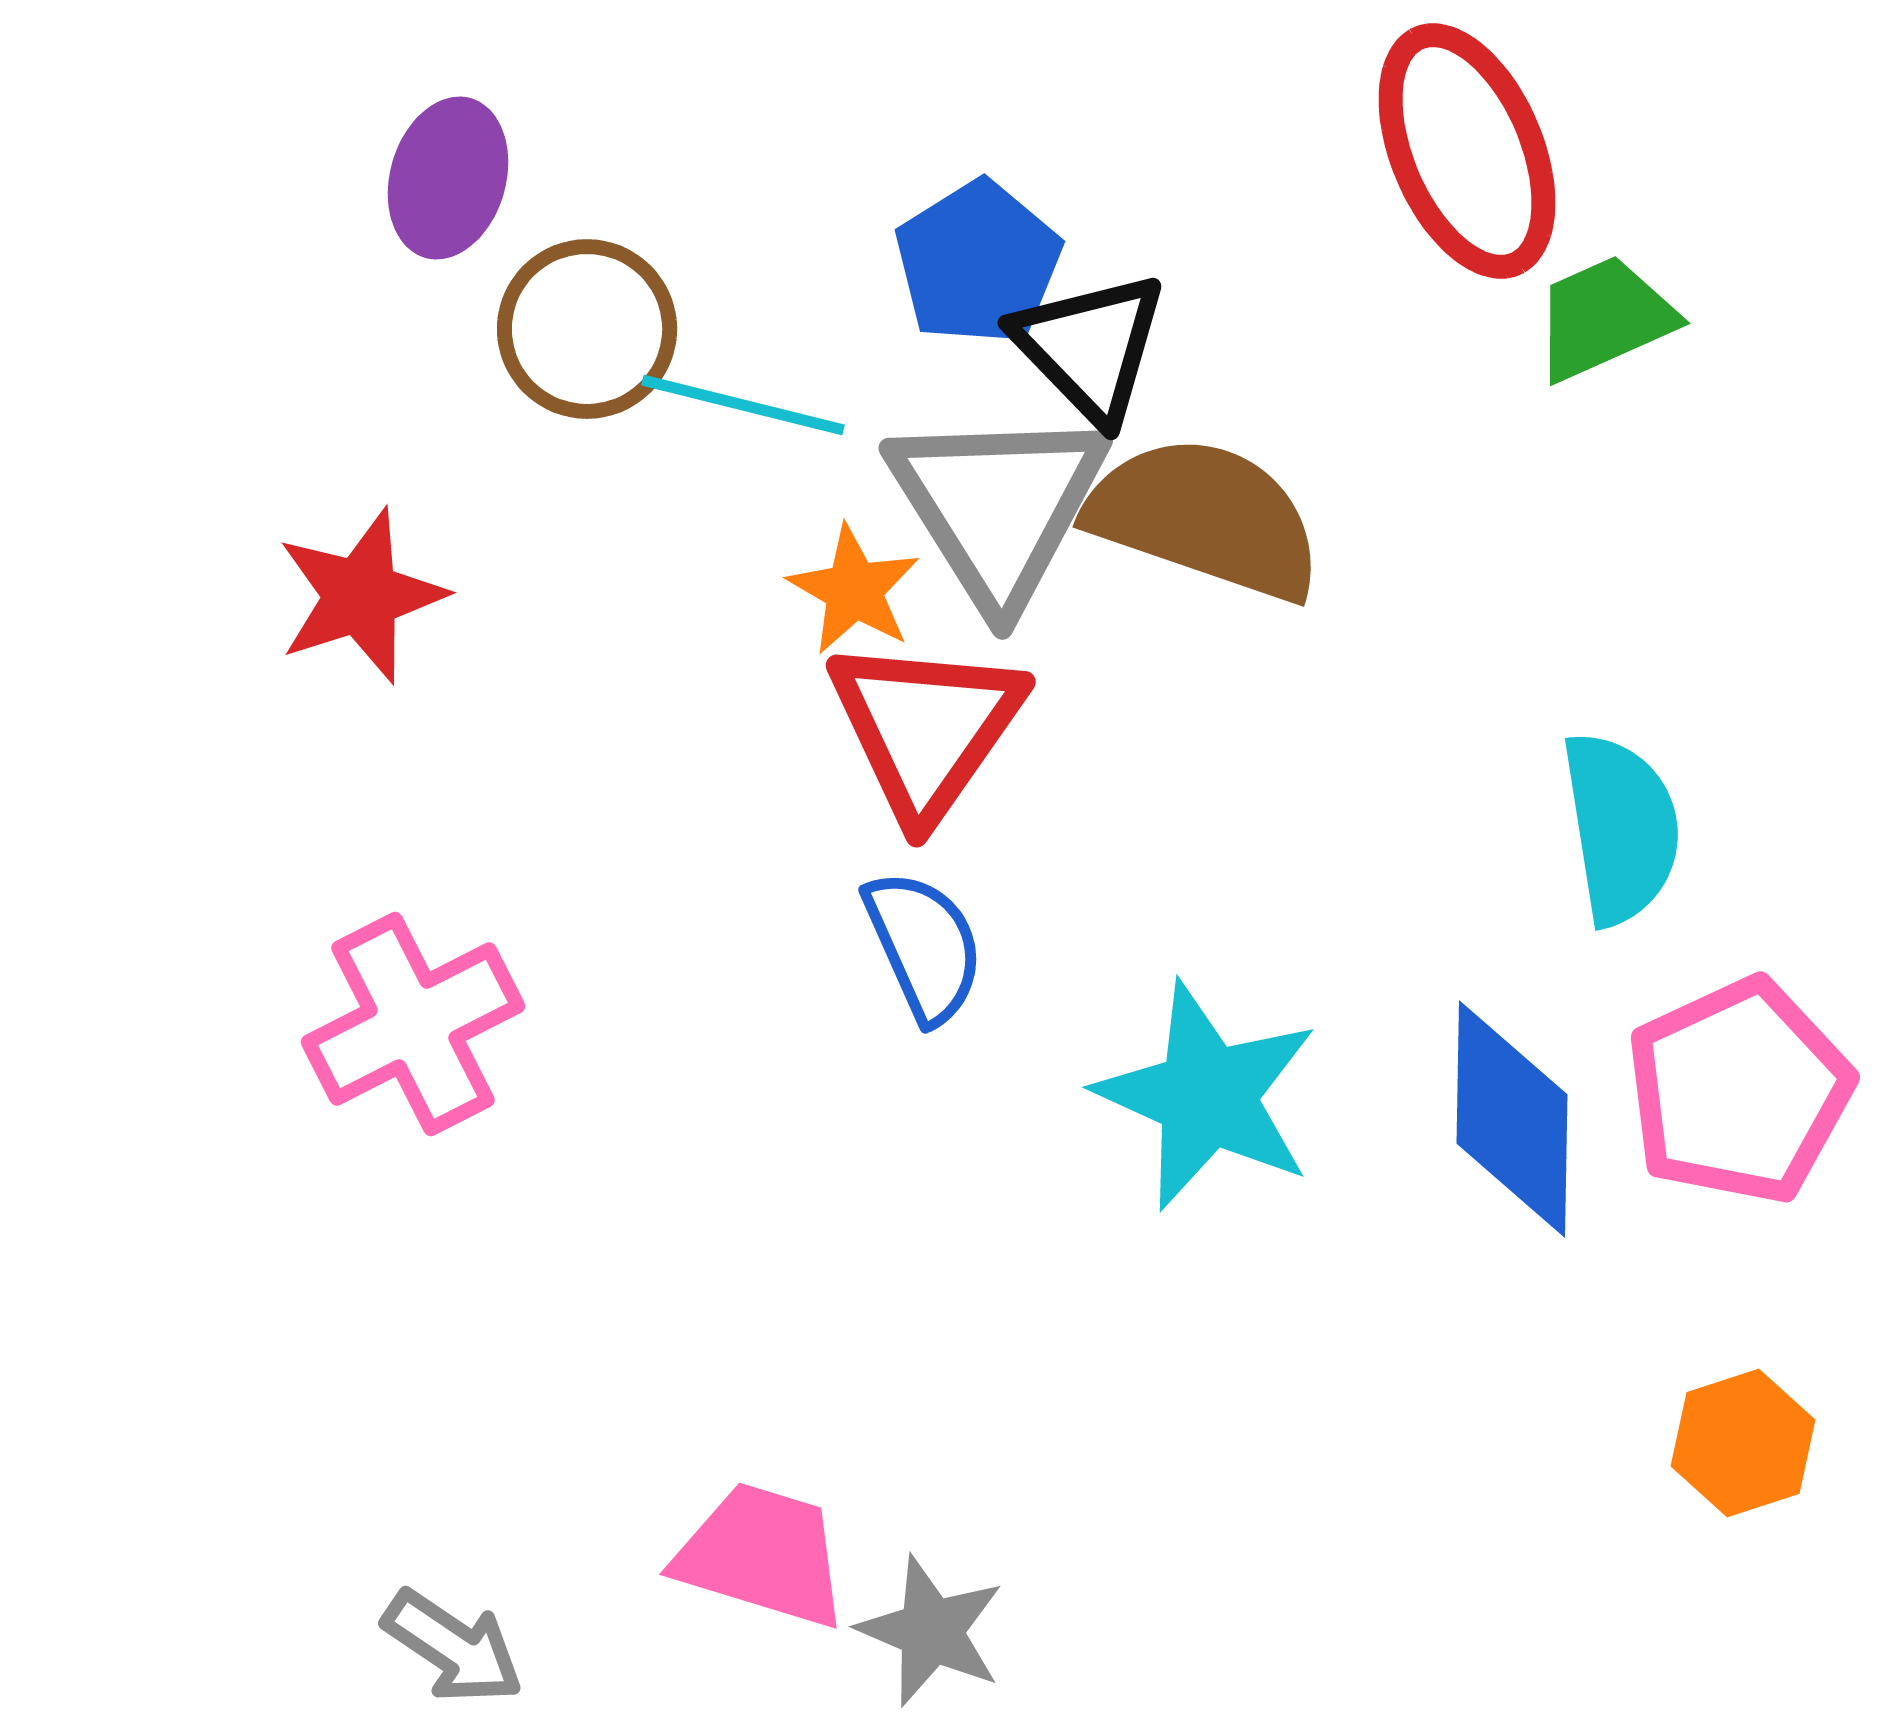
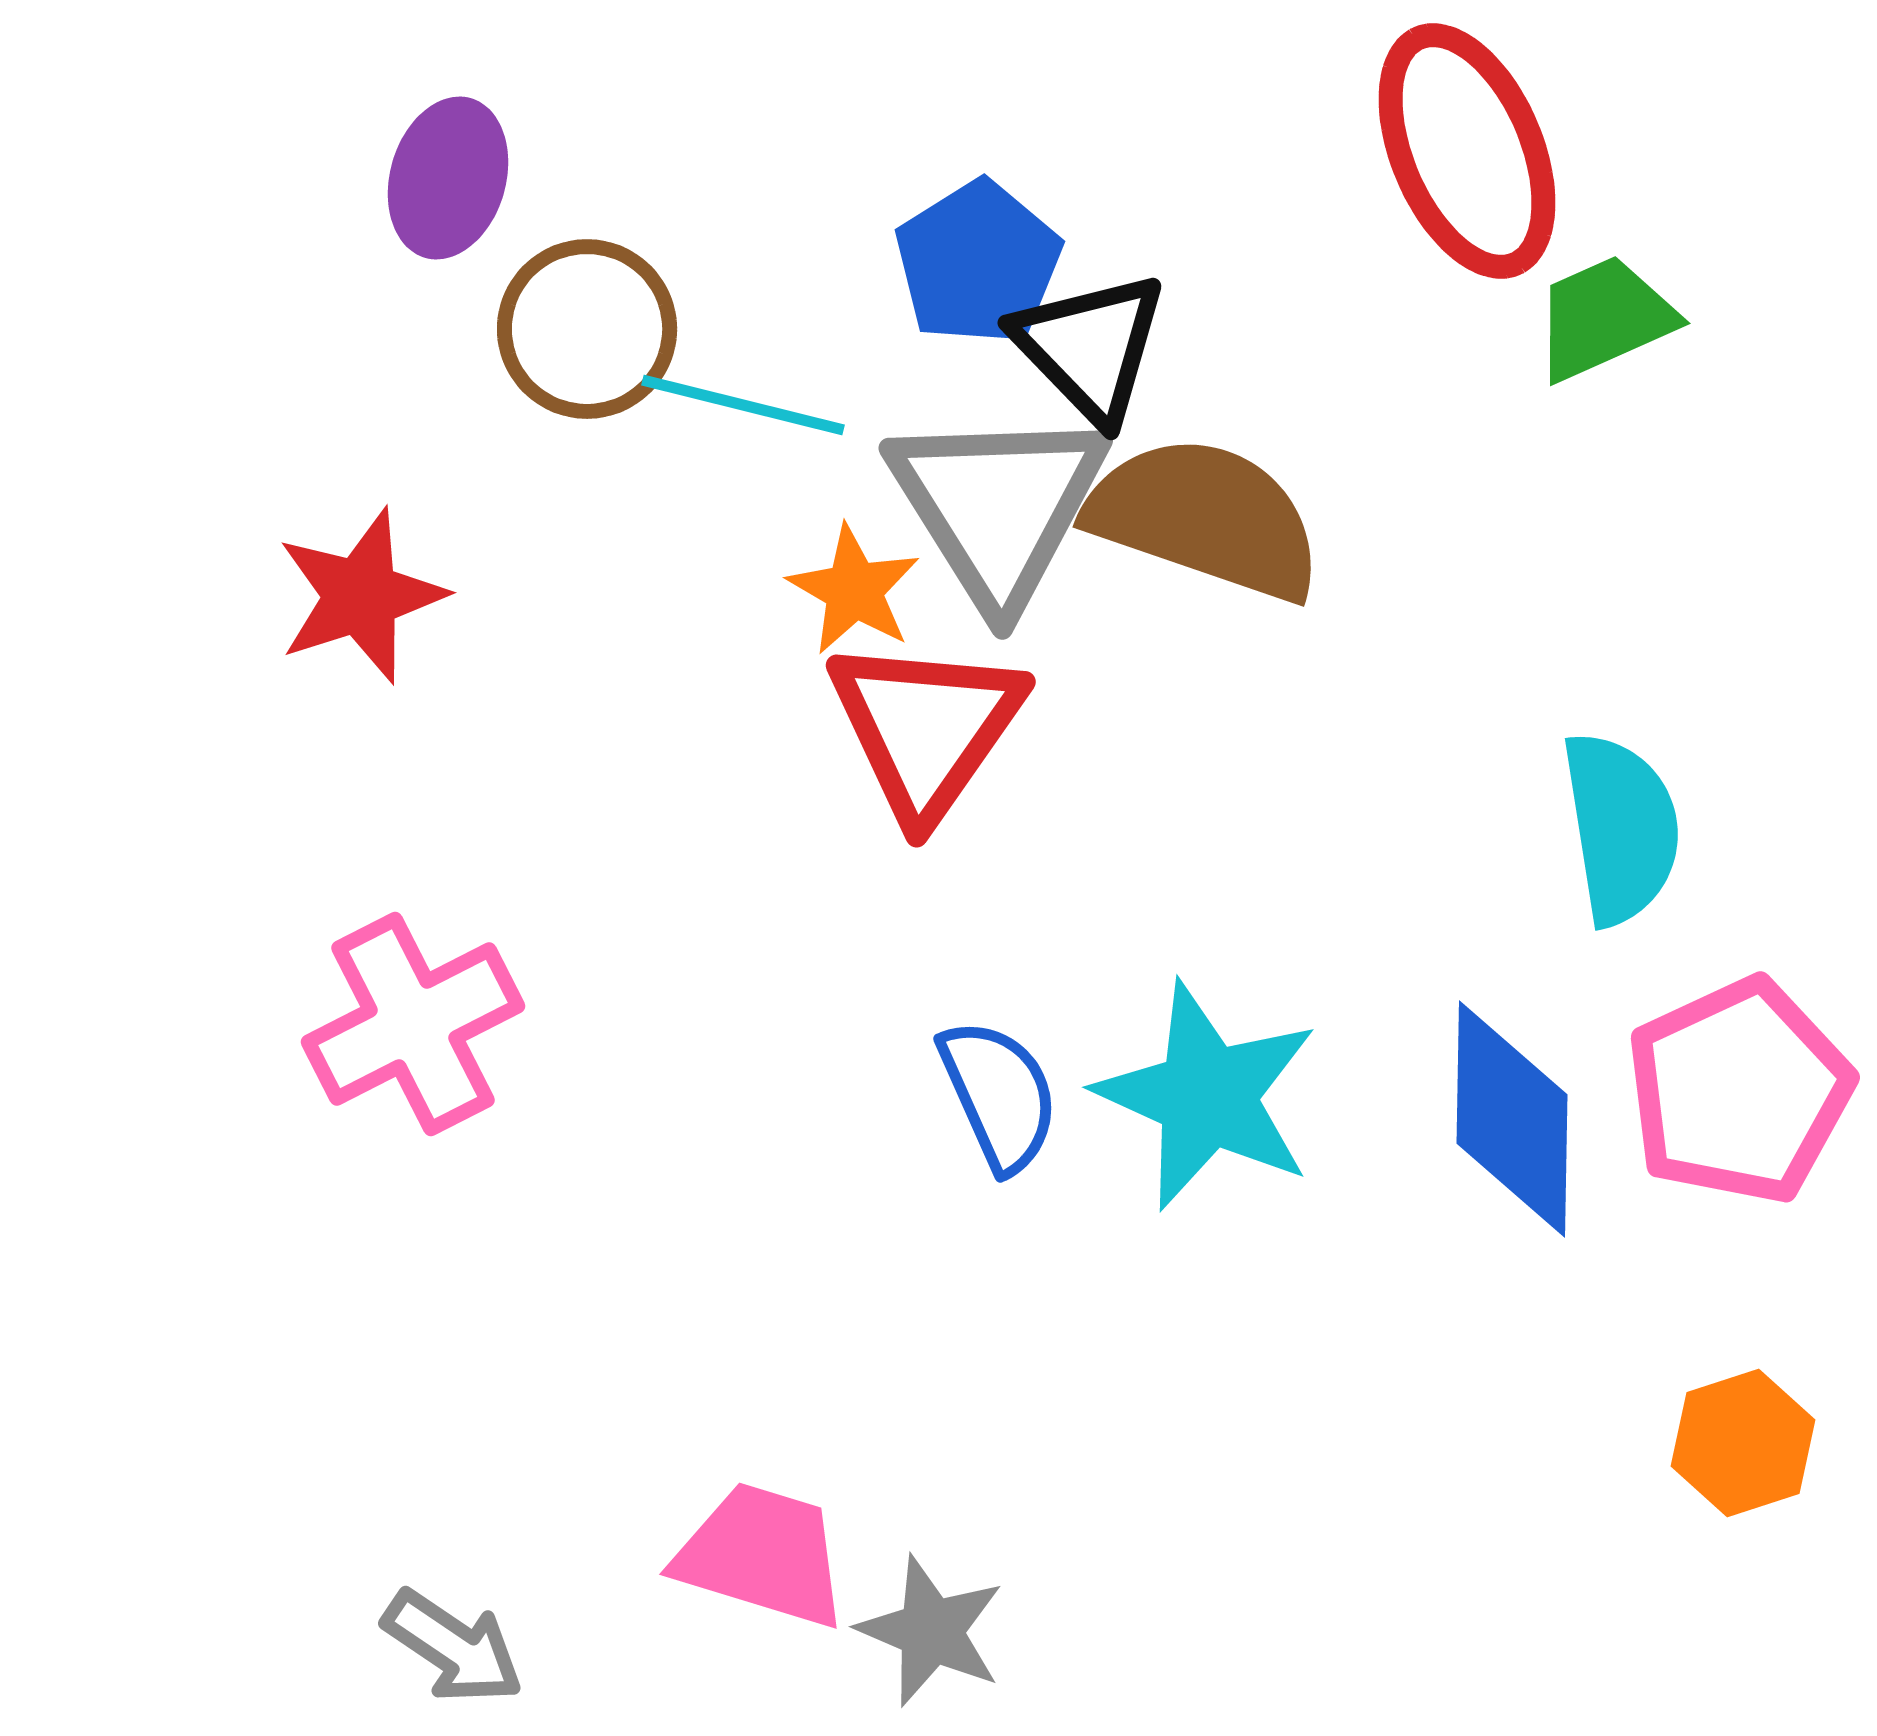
blue semicircle: moved 75 px right, 149 px down
